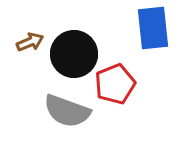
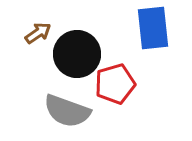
brown arrow: moved 8 px right, 9 px up; rotated 12 degrees counterclockwise
black circle: moved 3 px right
red pentagon: rotated 6 degrees clockwise
